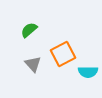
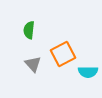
green semicircle: rotated 42 degrees counterclockwise
